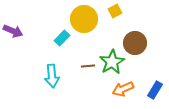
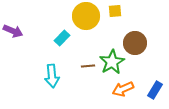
yellow square: rotated 24 degrees clockwise
yellow circle: moved 2 px right, 3 px up
